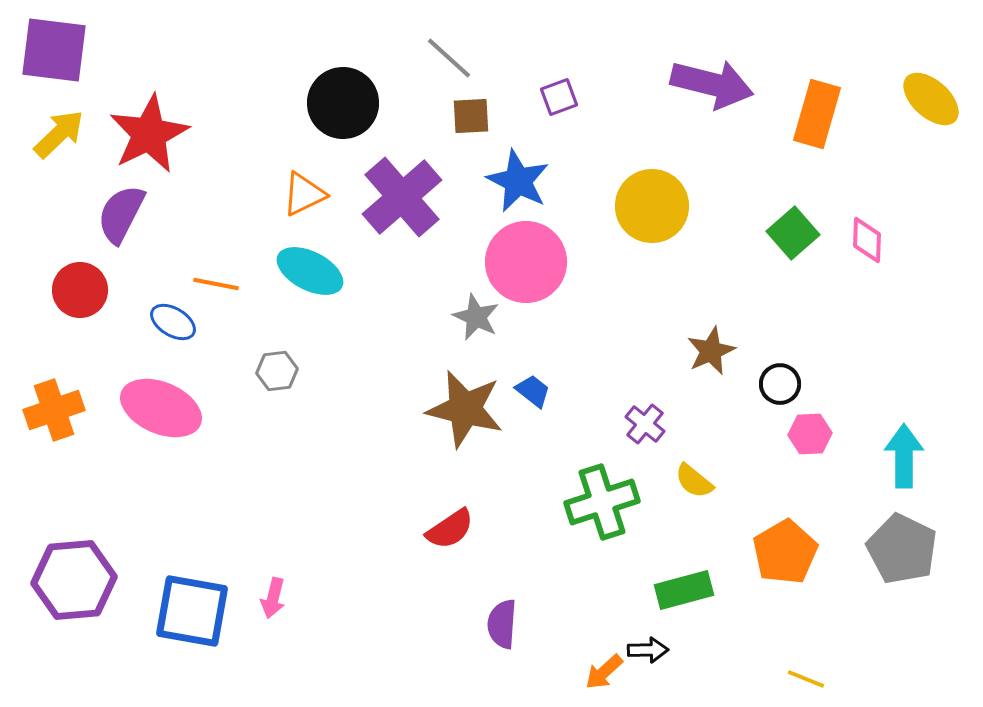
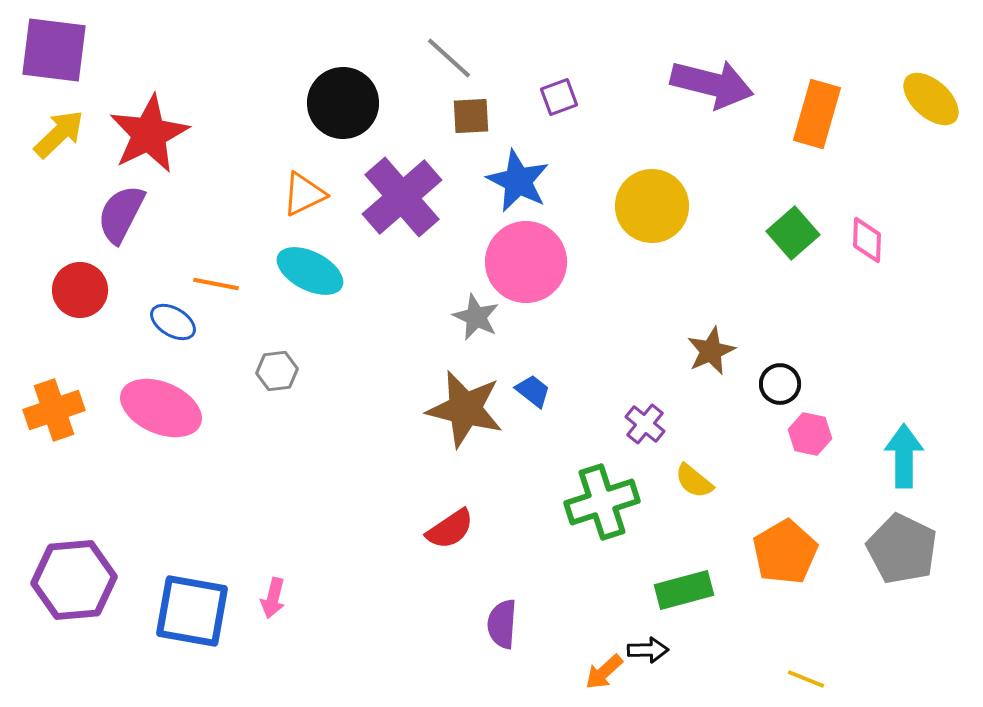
pink hexagon at (810, 434): rotated 15 degrees clockwise
